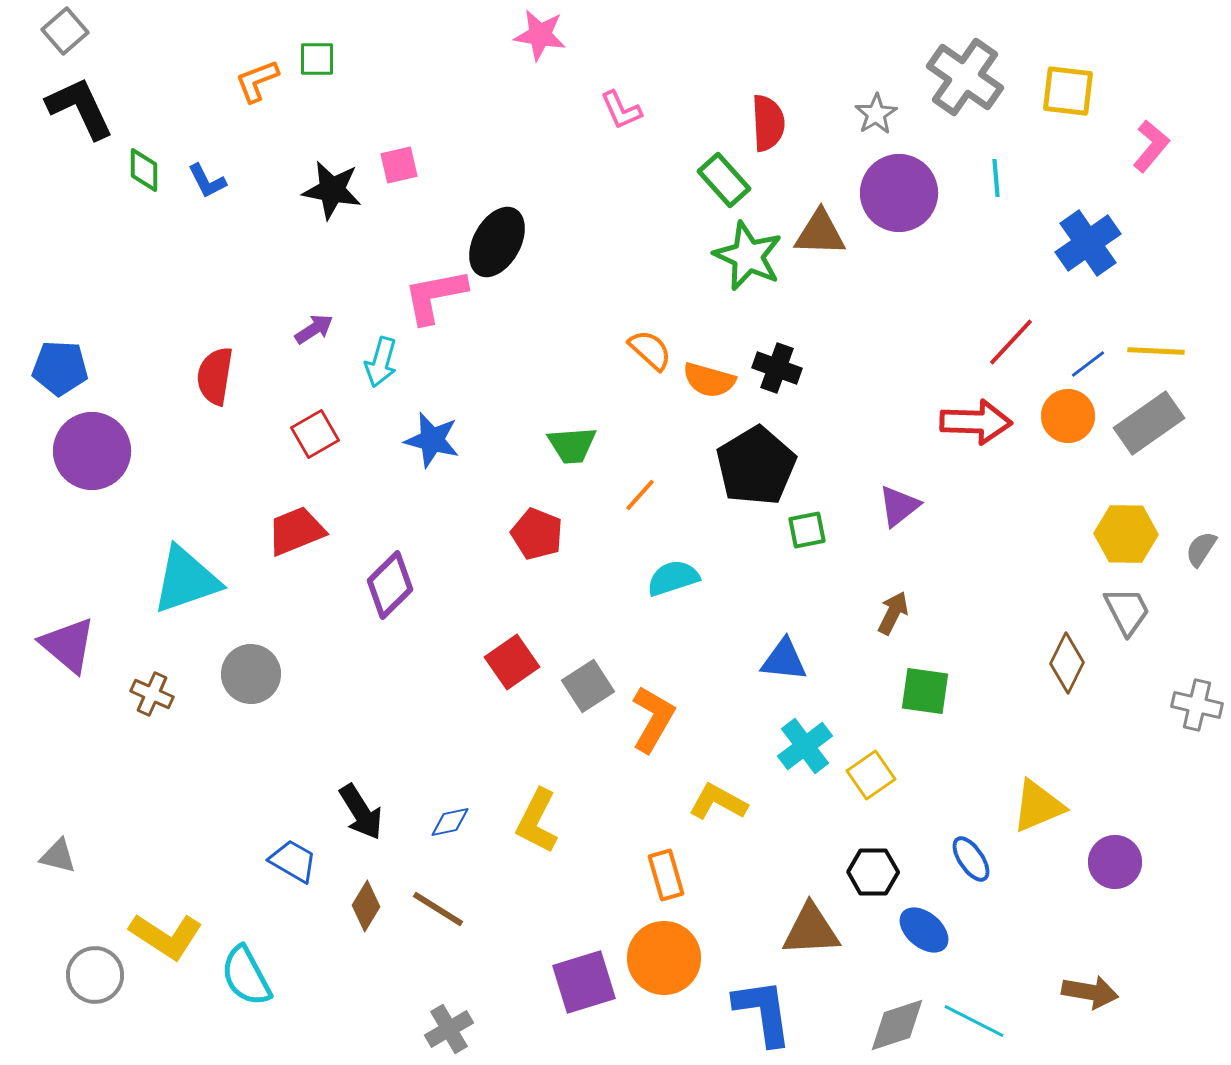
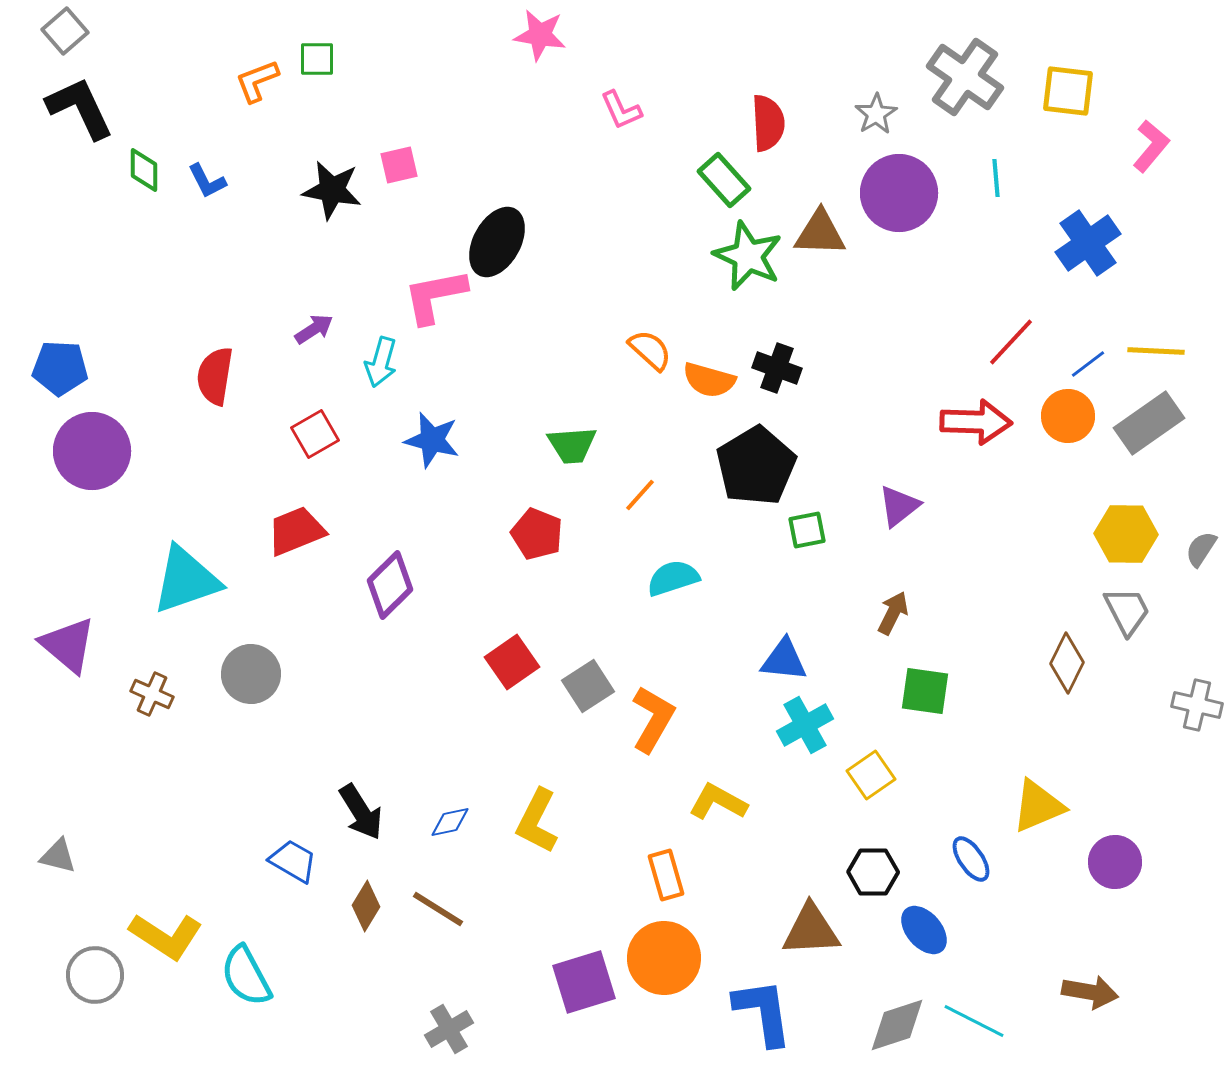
cyan cross at (805, 746): moved 21 px up; rotated 8 degrees clockwise
blue ellipse at (924, 930): rotated 9 degrees clockwise
